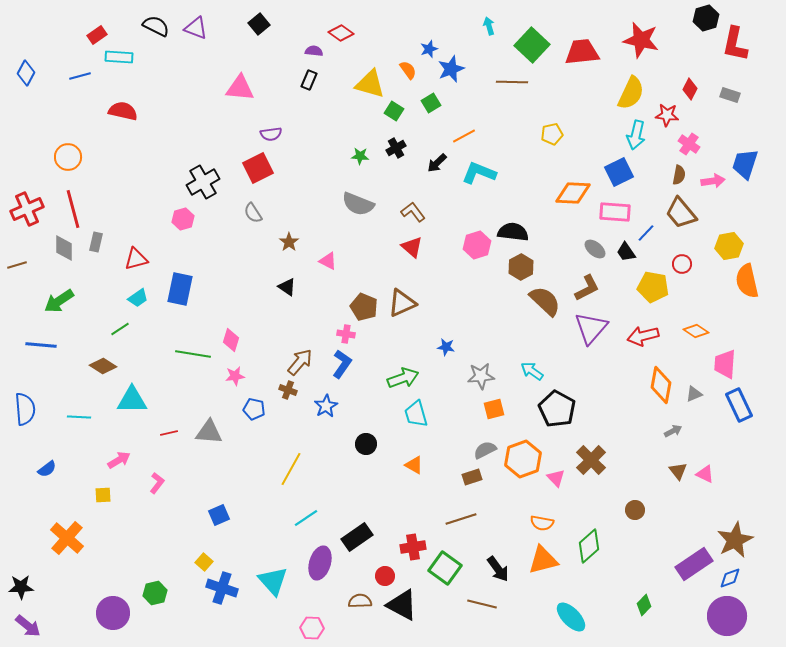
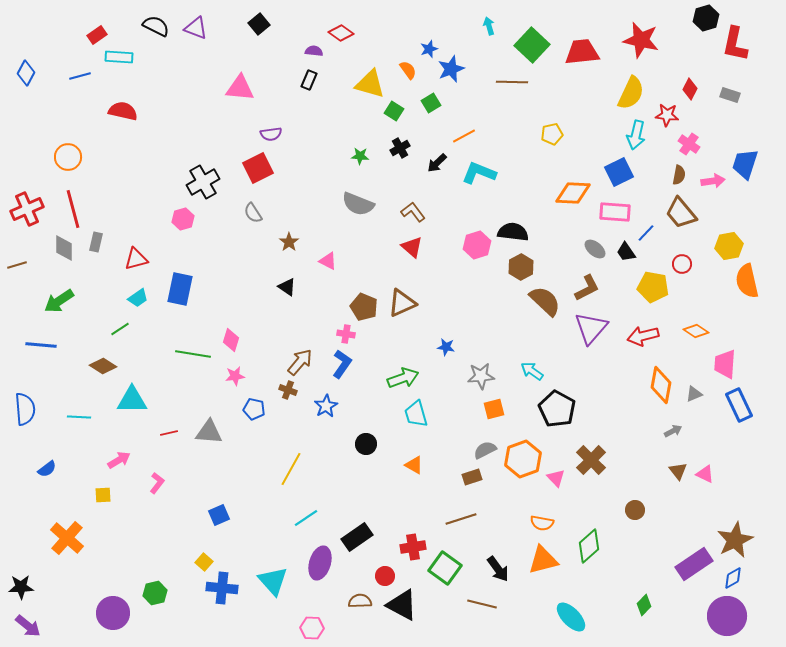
black cross at (396, 148): moved 4 px right
blue diamond at (730, 578): moved 3 px right; rotated 10 degrees counterclockwise
blue cross at (222, 588): rotated 12 degrees counterclockwise
